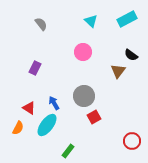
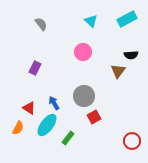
black semicircle: rotated 40 degrees counterclockwise
green rectangle: moved 13 px up
